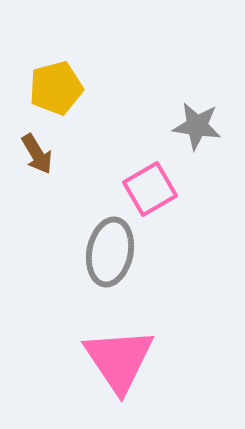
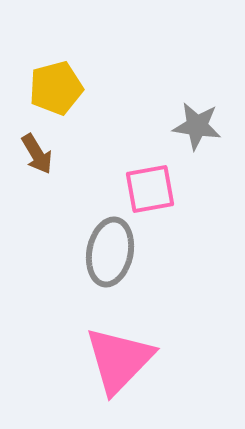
pink square: rotated 20 degrees clockwise
pink triangle: rotated 18 degrees clockwise
